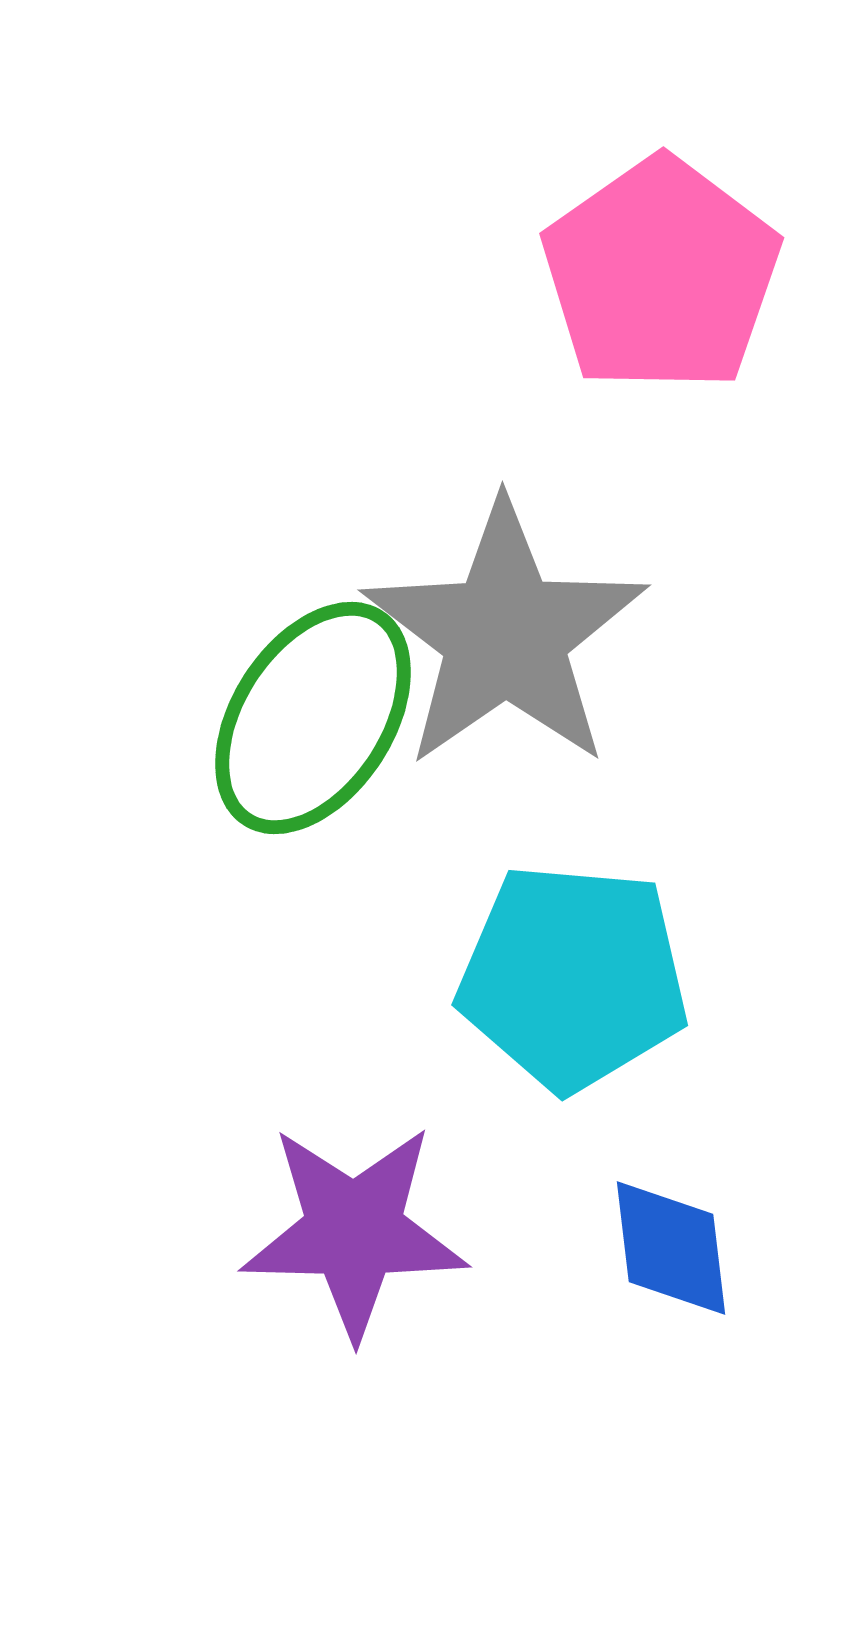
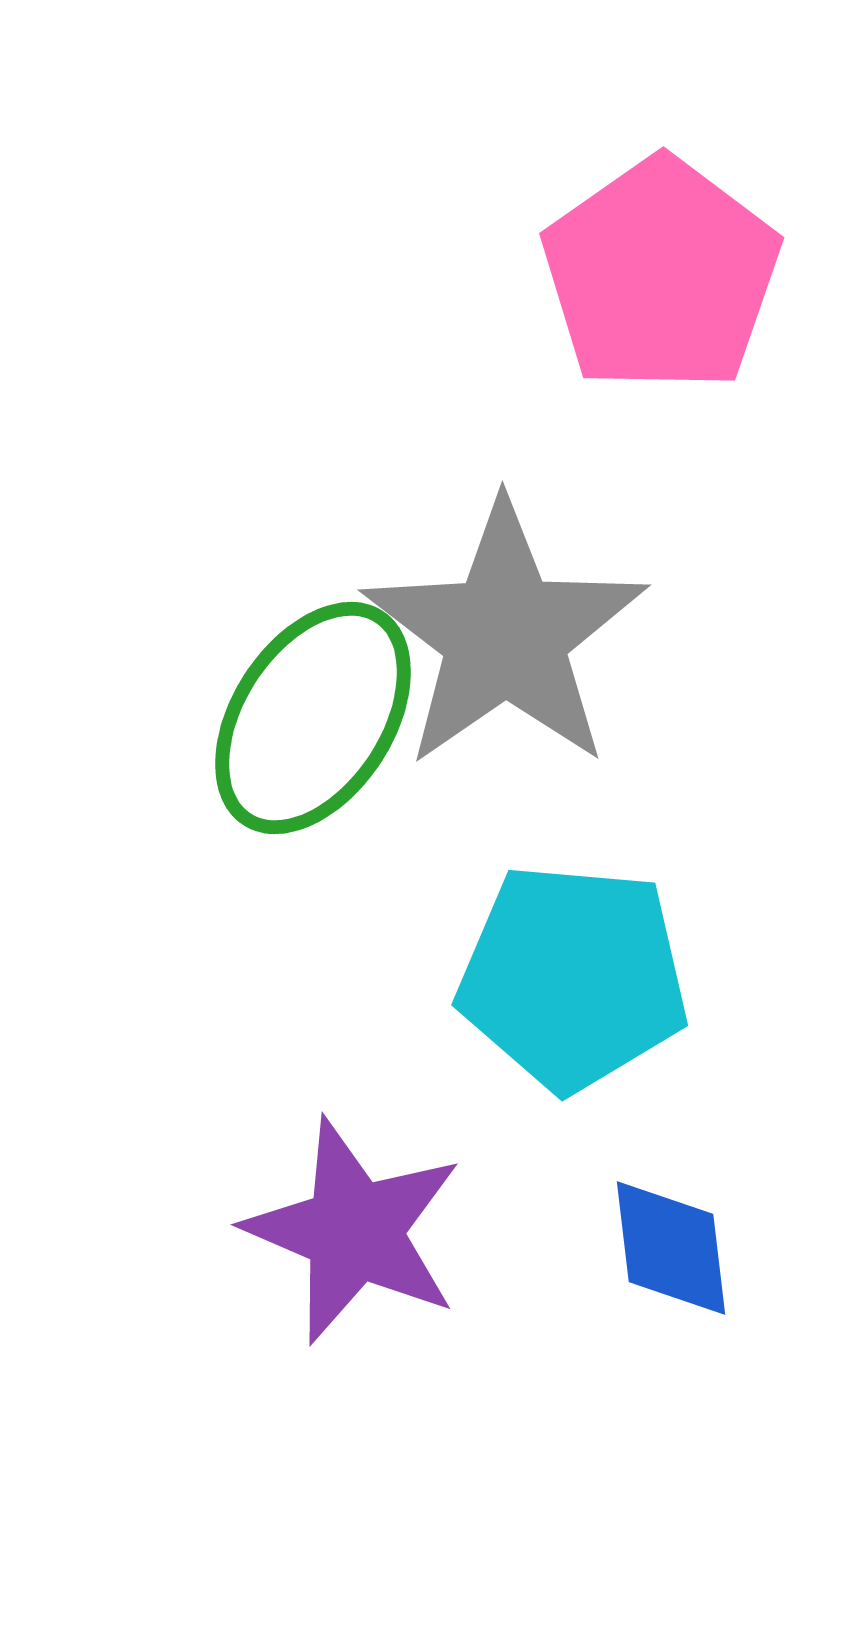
purple star: rotated 22 degrees clockwise
